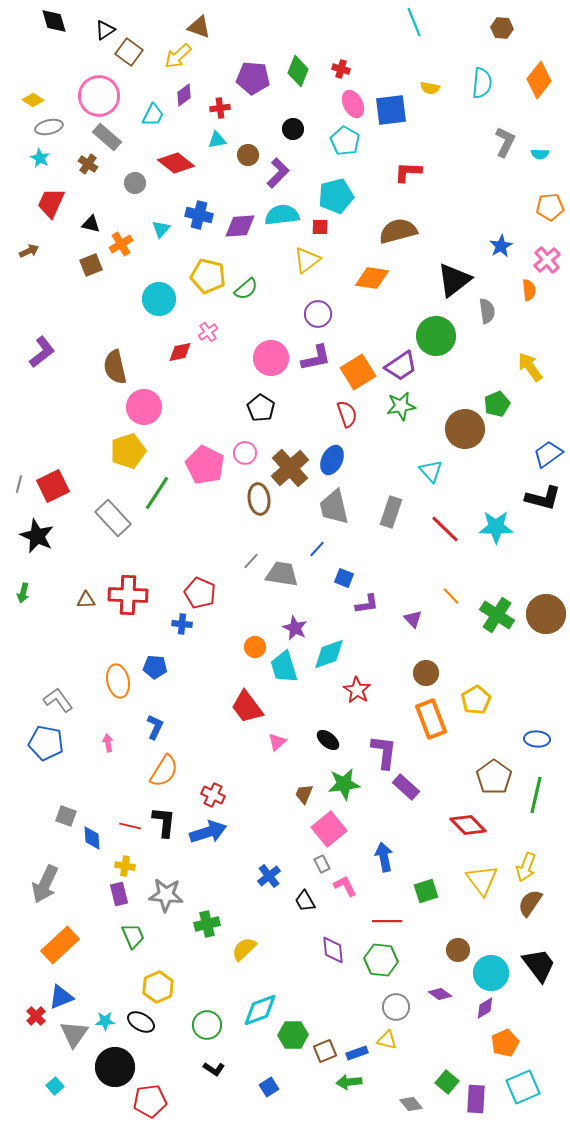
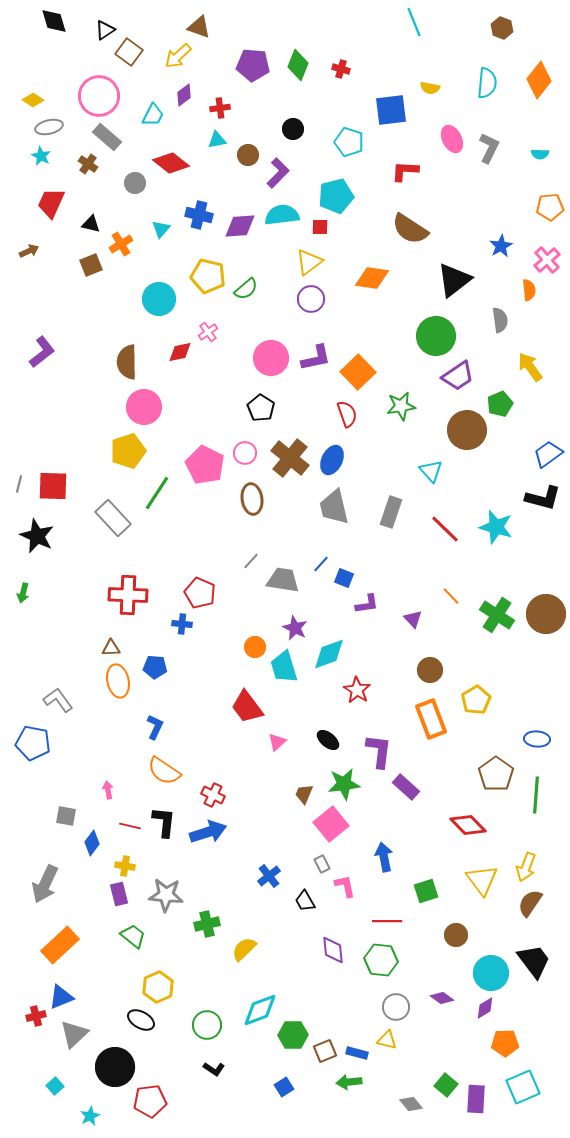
brown hexagon at (502, 28): rotated 15 degrees clockwise
green diamond at (298, 71): moved 6 px up
purple pentagon at (253, 78): moved 13 px up
cyan semicircle at (482, 83): moved 5 px right
pink ellipse at (353, 104): moved 99 px right, 35 px down
cyan pentagon at (345, 141): moved 4 px right, 1 px down; rotated 12 degrees counterclockwise
gray L-shape at (505, 142): moved 16 px left, 6 px down
cyan star at (40, 158): moved 1 px right, 2 px up
red diamond at (176, 163): moved 5 px left
red L-shape at (408, 172): moved 3 px left, 1 px up
brown semicircle at (398, 231): moved 12 px right, 2 px up; rotated 132 degrees counterclockwise
yellow triangle at (307, 260): moved 2 px right, 2 px down
gray semicircle at (487, 311): moved 13 px right, 9 px down
purple circle at (318, 314): moved 7 px left, 15 px up
purple trapezoid at (401, 366): moved 57 px right, 10 px down
brown semicircle at (115, 367): moved 12 px right, 5 px up; rotated 12 degrees clockwise
orange square at (358, 372): rotated 12 degrees counterclockwise
green pentagon at (497, 404): moved 3 px right
brown circle at (465, 429): moved 2 px right, 1 px down
brown cross at (290, 468): moved 10 px up; rotated 9 degrees counterclockwise
red square at (53, 486): rotated 28 degrees clockwise
brown ellipse at (259, 499): moved 7 px left
cyan star at (496, 527): rotated 16 degrees clockwise
blue line at (317, 549): moved 4 px right, 15 px down
gray trapezoid at (282, 574): moved 1 px right, 6 px down
brown triangle at (86, 600): moved 25 px right, 48 px down
brown circle at (426, 673): moved 4 px right, 3 px up
blue pentagon at (46, 743): moved 13 px left
pink arrow at (108, 743): moved 47 px down
purple L-shape at (384, 752): moved 5 px left, 1 px up
orange semicircle at (164, 771): rotated 92 degrees clockwise
brown pentagon at (494, 777): moved 2 px right, 3 px up
green line at (536, 795): rotated 9 degrees counterclockwise
gray square at (66, 816): rotated 10 degrees counterclockwise
pink square at (329, 829): moved 2 px right, 5 px up
blue diamond at (92, 838): moved 5 px down; rotated 40 degrees clockwise
pink L-shape at (345, 886): rotated 15 degrees clockwise
green trapezoid at (133, 936): rotated 28 degrees counterclockwise
brown circle at (458, 950): moved 2 px left, 15 px up
black trapezoid at (539, 965): moved 5 px left, 4 px up
purple diamond at (440, 994): moved 2 px right, 4 px down
red cross at (36, 1016): rotated 30 degrees clockwise
cyan star at (105, 1021): moved 15 px left, 95 px down; rotated 24 degrees counterclockwise
black ellipse at (141, 1022): moved 2 px up
gray triangle at (74, 1034): rotated 12 degrees clockwise
orange pentagon at (505, 1043): rotated 24 degrees clockwise
blue rectangle at (357, 1053): rotated 35 degrees clockwise
green square at (447, 1082): moved 1 px left, 3 px down
blue square at (269, 1087): moved 15 px right
